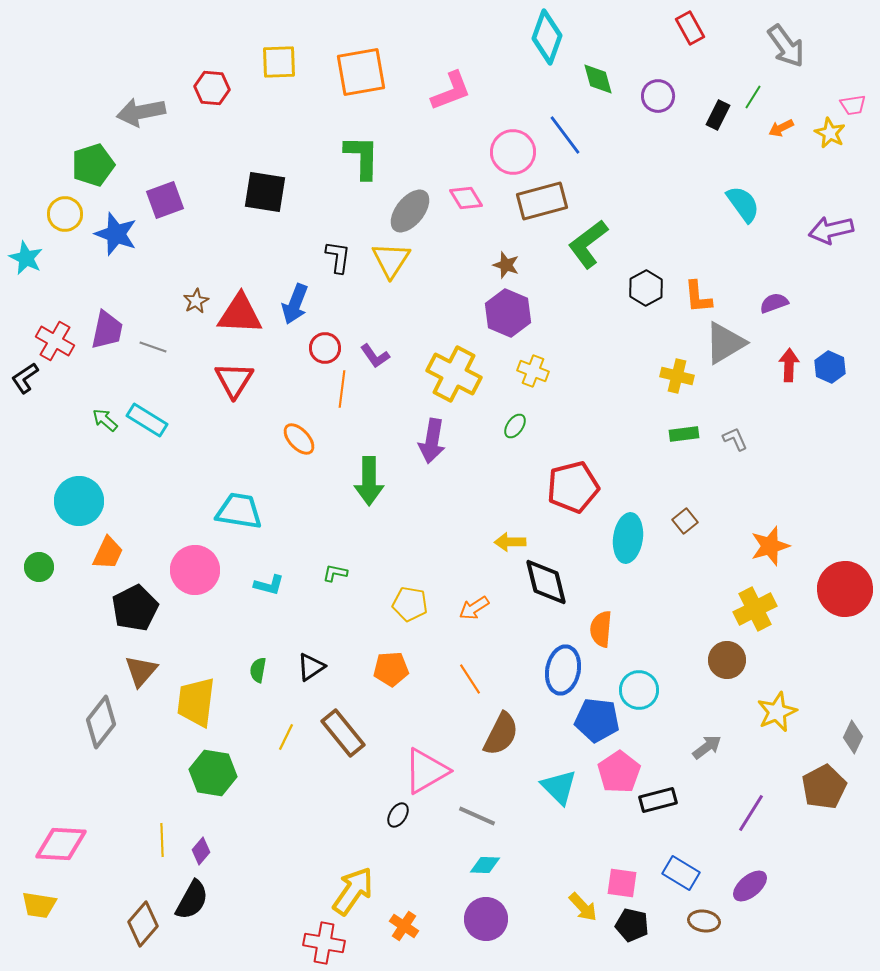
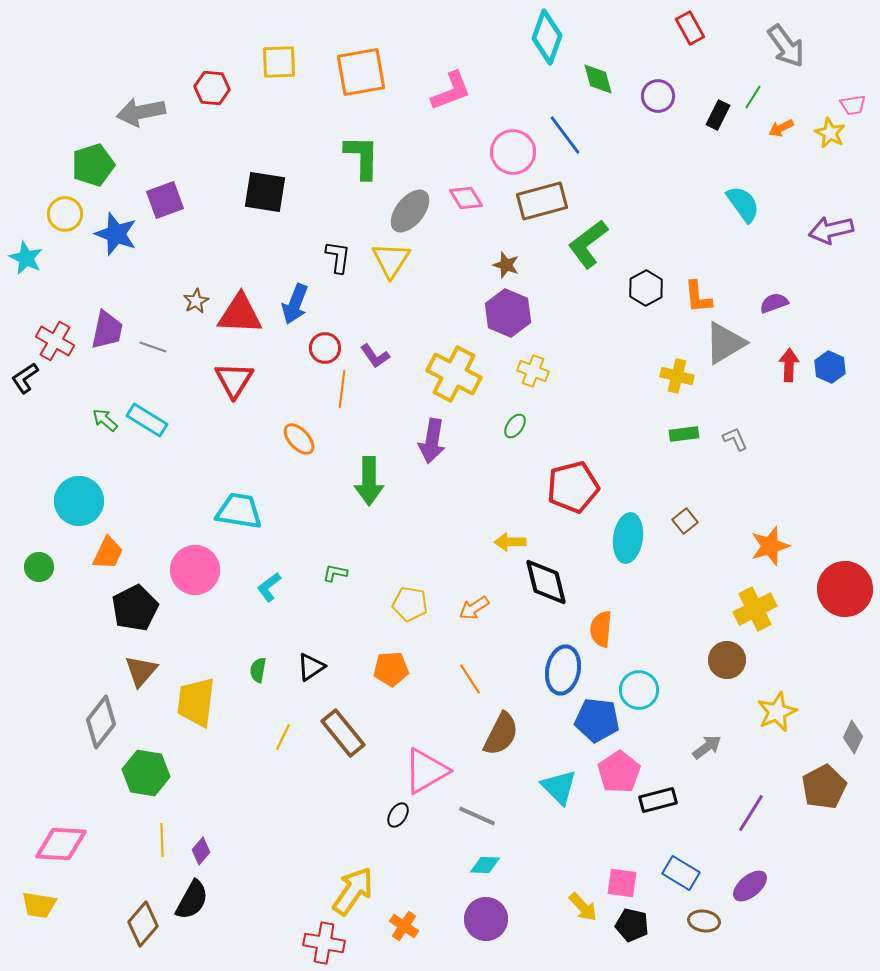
cyan L-shape at (269, 585): moved 2 px down; rotated 128 degrees clockwise
yellow line at (286, 737): moved 3 px left
green hexagon at (213, 773): moved 67 px left
